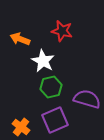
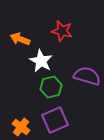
white star: moved 2 px left
purple semicircle: moved 23 px up
